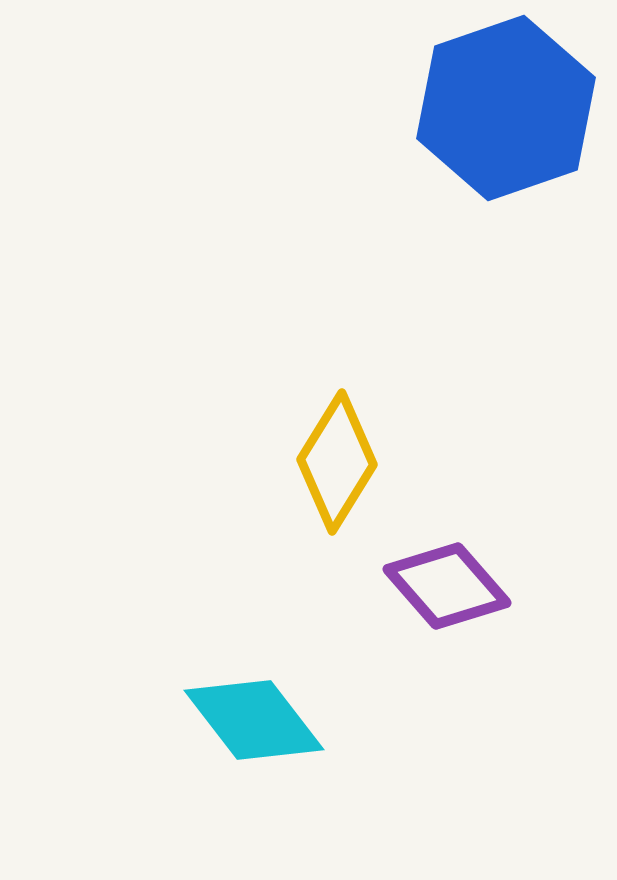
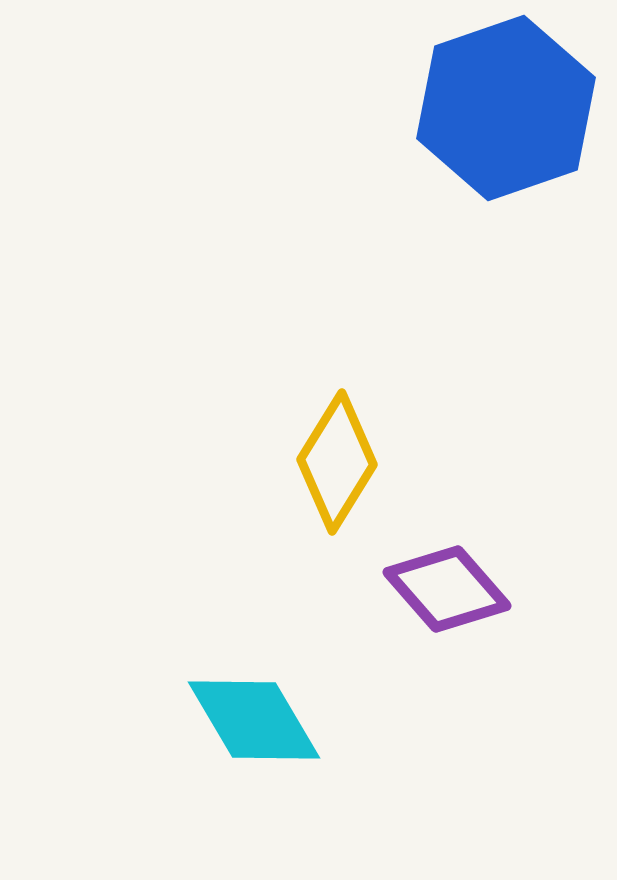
purple diamond: moved 3 px down
cyan diamond: rotated 7 degrees clockwise
